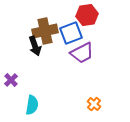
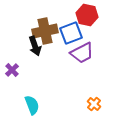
red hexagon: rotated 20 degrees clockwise
purple cross: moved 1 px right, 10 px up
cyan semicircle: rotated 30 degrees counterclockwise
